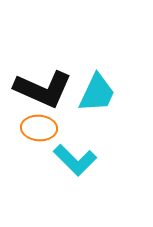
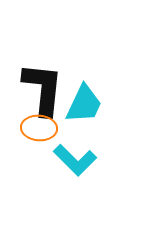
black L-shape: rotated 108 degrees counterclockwise
cyan trapezoid: moved 13 px left, 11 px down
